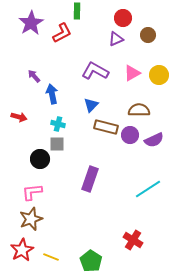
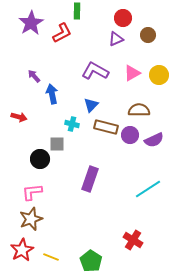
cyan cross: moved 14 px right
